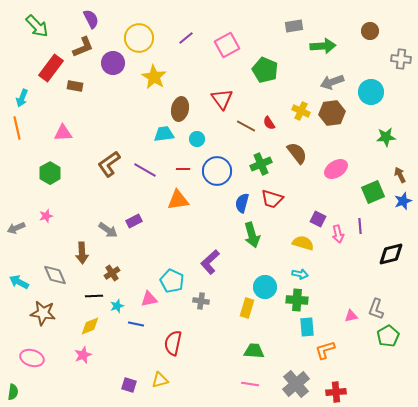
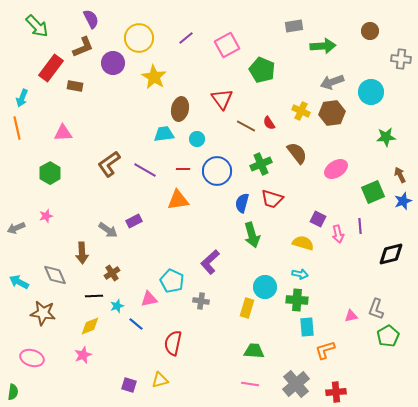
green pentagon at (265, 70): moved 3 px left
blue line at (136, 324): rotated 28 degrees clockwise
